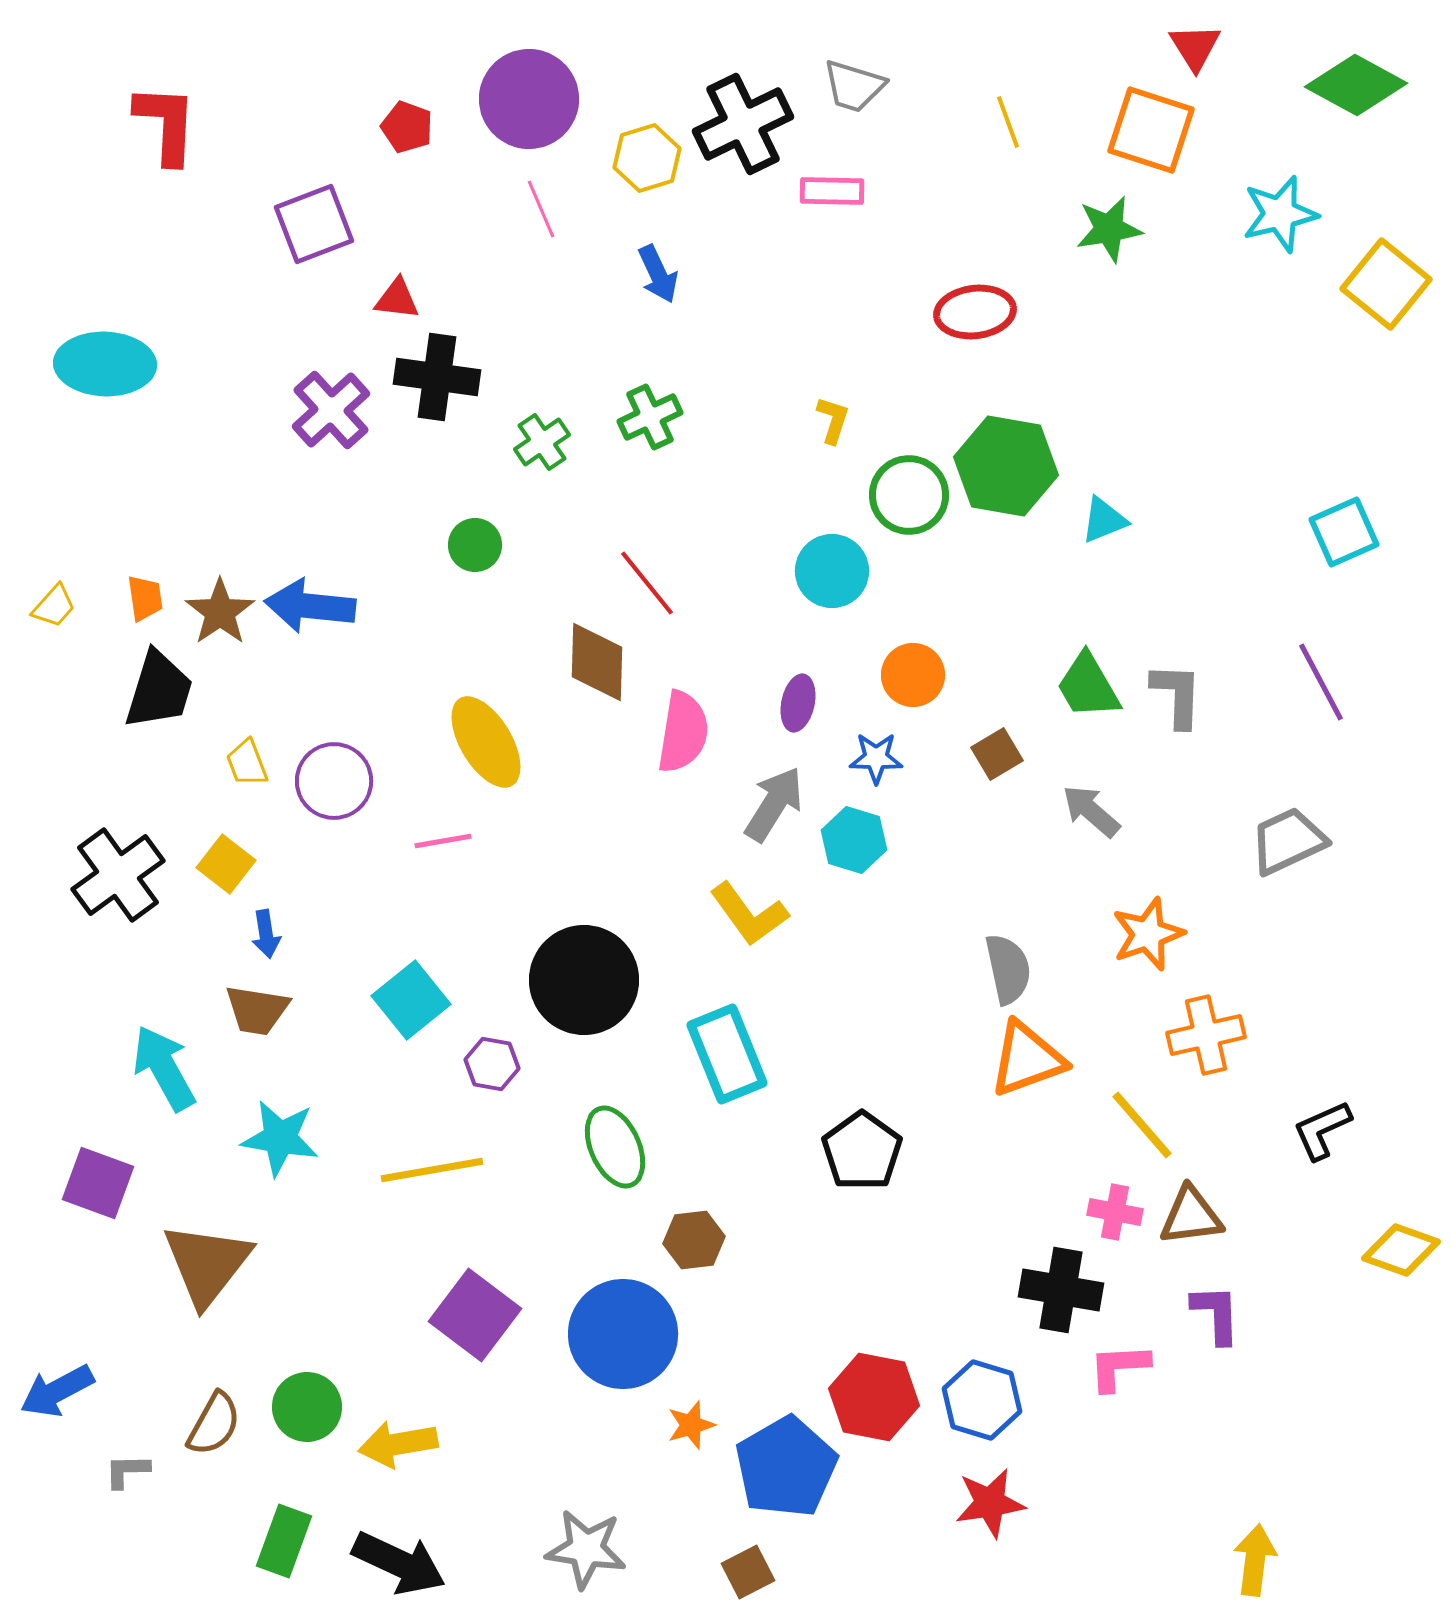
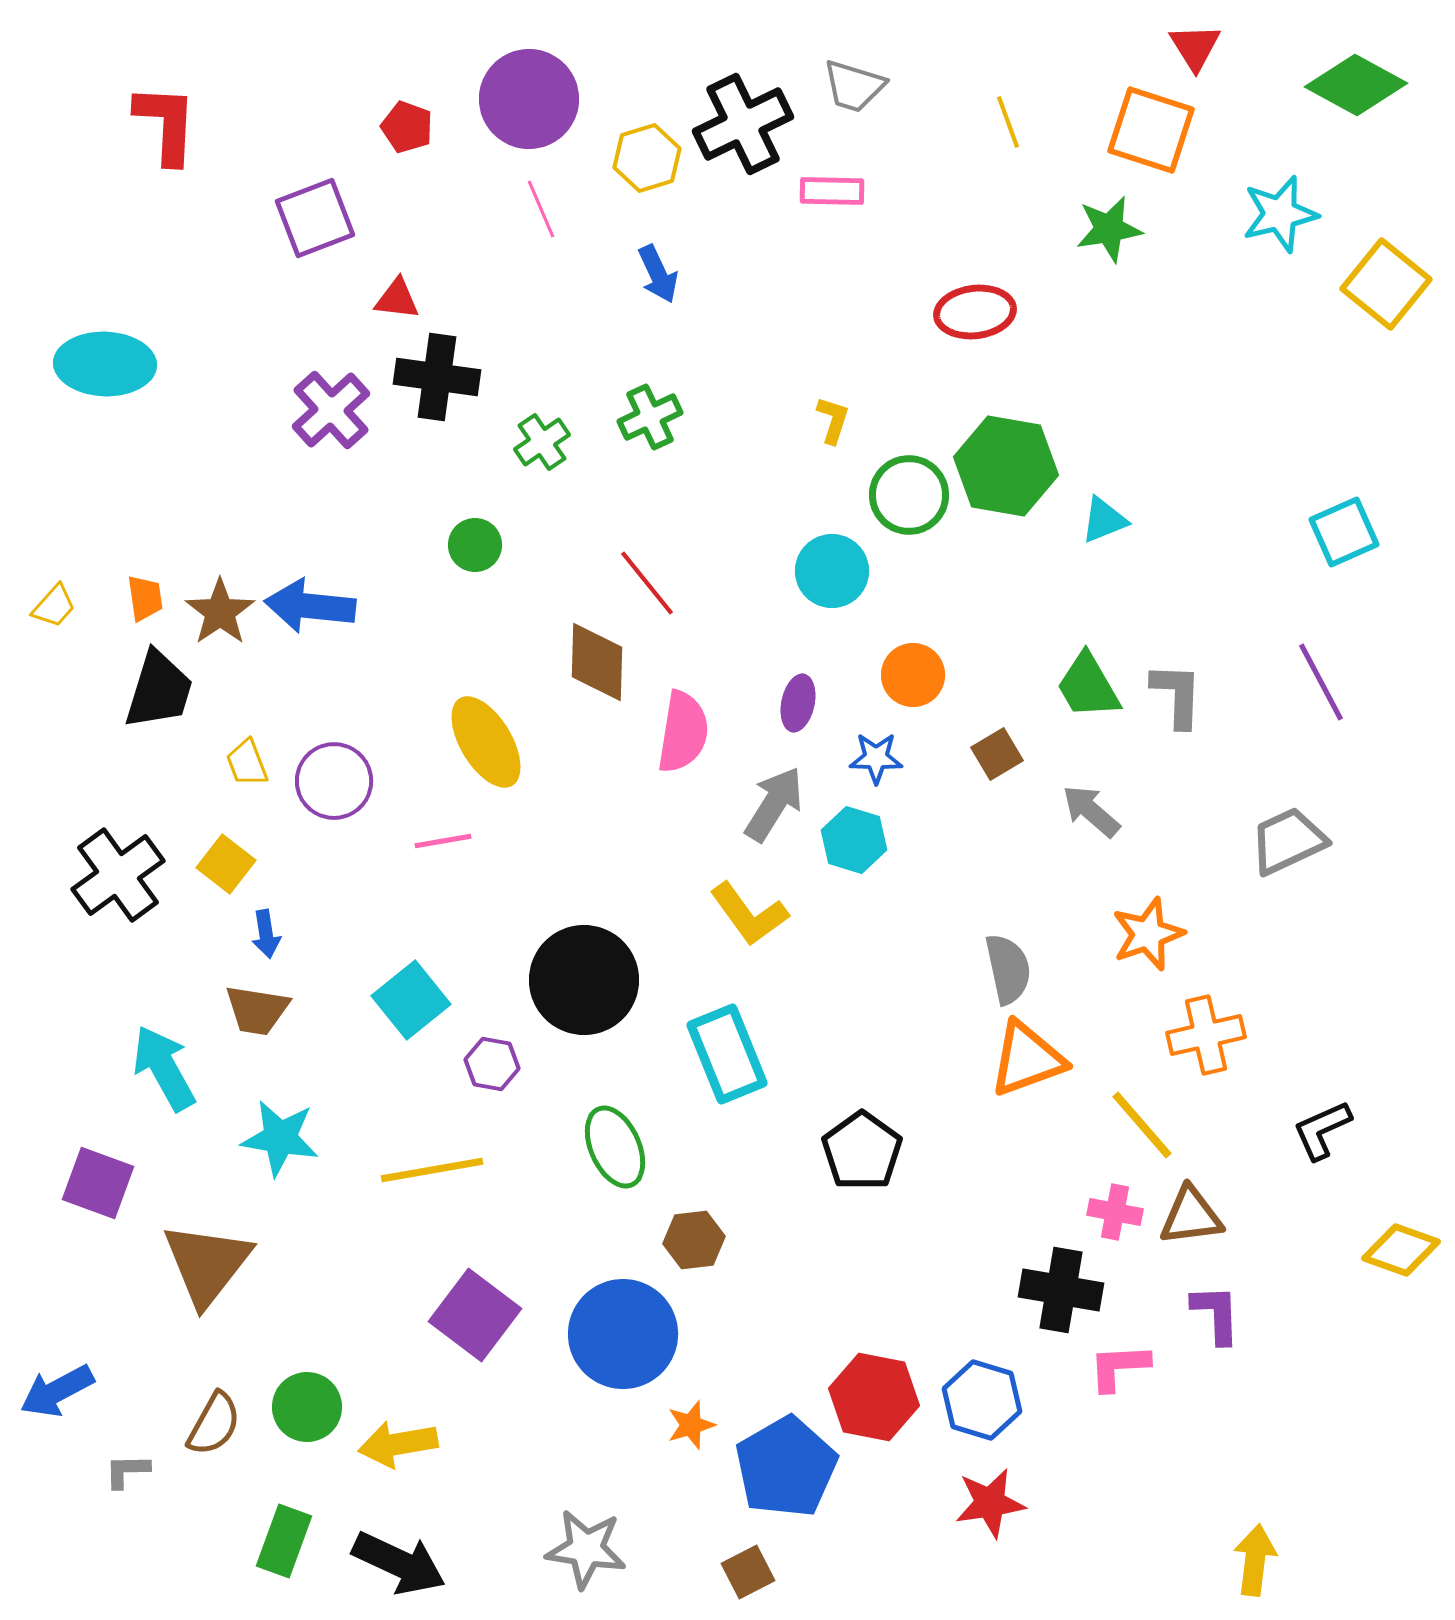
purple square at (314, 224): moved 1 px right, 6 px up
